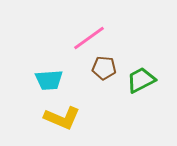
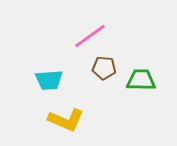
pink line: moved 1 px right, 2 px up
green trapezoid: rotated 28 degrees clockwise
yellow L-shape: moved 4 px right, 2 px down
